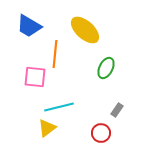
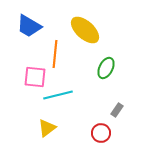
cyan line: moved 1 px left, 12 px up
